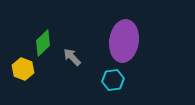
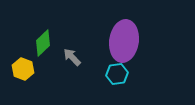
cyan hexagon: moved 4 px right, 6 px up
